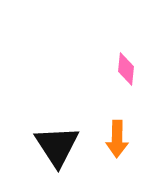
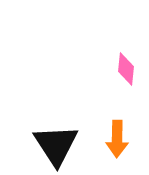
black triangle: moved 1 px left, 1 px up
